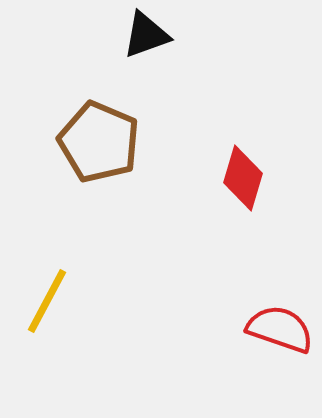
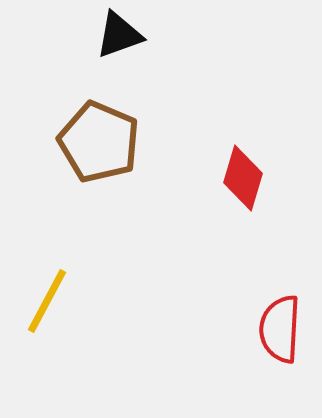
black triangle: moved 27 px left
red semicircle: rotated 106 degrees counterclockwise
